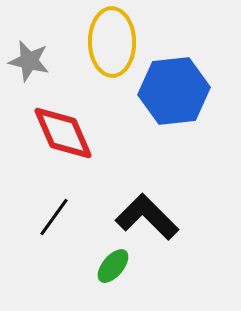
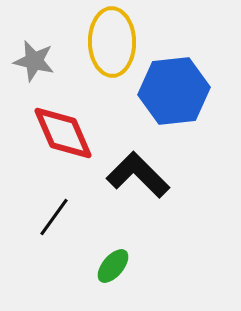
gray star: moved 5 px right
black L-shape: moved 9 px left, 42 px up
